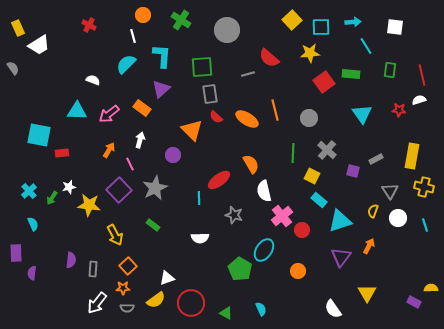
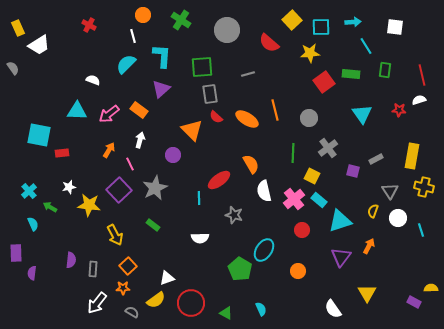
red semicircle at (269, 58): moved 15 px up
green rectangle at (390, 70): moved 5 px left
orange rectangle at (142, 108): moved 3 px left, 2 px down
gray cross at (327, 150): moved 1 px right, 2 px up; rotated 12 degrees clockwise
green arrow at (52, 198): moved 2 px left, 9 px down; rotated 88 degrees clockwise
pink cross at (282, 216): moved 12 px right, 17 px up
cyan line at (425, 225): moved 4 px left, 5 px down
gray semicircle at (127, 308): moved 5 px right, 4 px down; rotated 152 degrees counterclockwise
